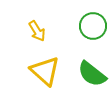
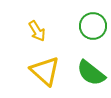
green semicircle: moved 1 px left, 1 px up
